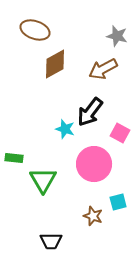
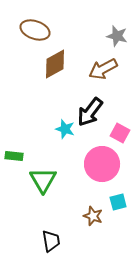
green rectangle: moved 2 px up
pink circle: moved 8 px right
black trapezoid: rotated 100 degrees counterclockwise
